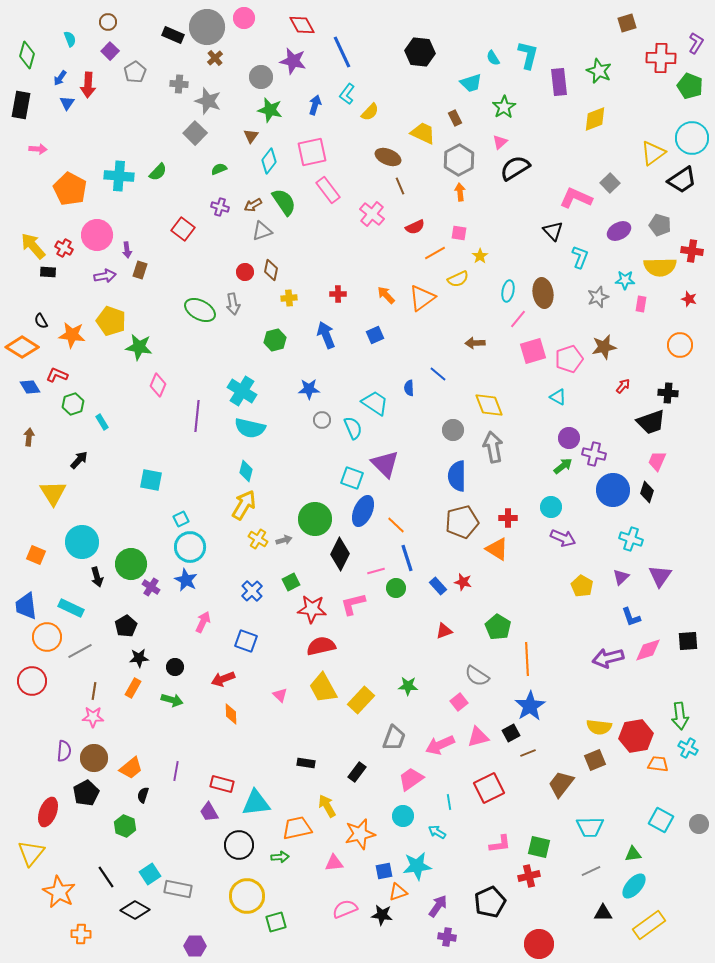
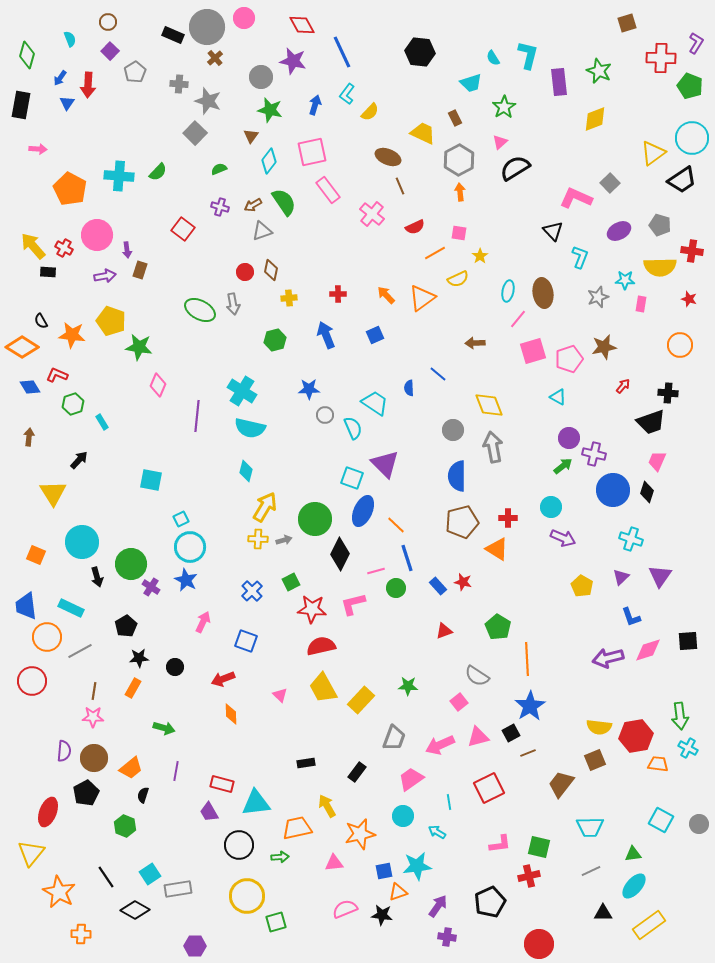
gray circle at (322, 420): moved 3 px right, 5 px up
yellow arrow at (244, 505): moved 21 px right, 2 px down
yellow cross at (258, 539): rotated 30 degrees counterclockwise
green arrow at (172, 700): moved 8 px left, 28 px down
black rectangle at (306, 763): rotated 18 degrees counterclockwise
gray rectangle at (178, 889): rotated 20 degrees counterclockwise
